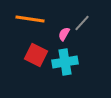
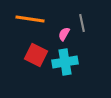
gray line: rotated 54 degrees counterclockwise
